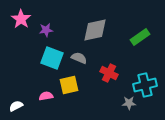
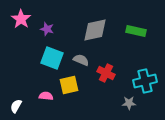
purple star: moved 1 px right, 1 px up; rotated 24 degrees clockwise
green rectangle: moved 4 px left, 6 px up; rotated 48 degrees clockwise
gray semicircle: moved 2 px right, 2 px down
red cross: moved 3 px left
cyan cross: moved 4 px up
pink semicircle: rotated 16 degrees clockwise
white semicircle: rotated 32 degrees counterclockwise
